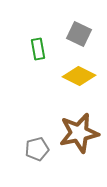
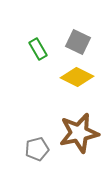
gray square: moved 1 px left, 8 px down
green rectangle: rotated 20 degrees counterclockwise
yellow diamond: moved 2 px left, 1 px down
